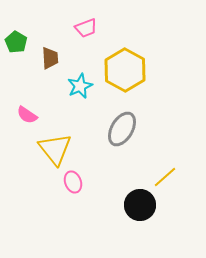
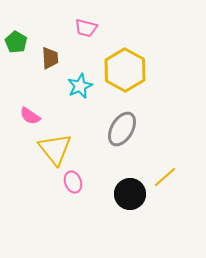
pink trapezoid: rotated 35 degrees clockwise
pink semicircle: moved 3 px right, 1 px down
black circle: moved 10 px left, 11 px up
